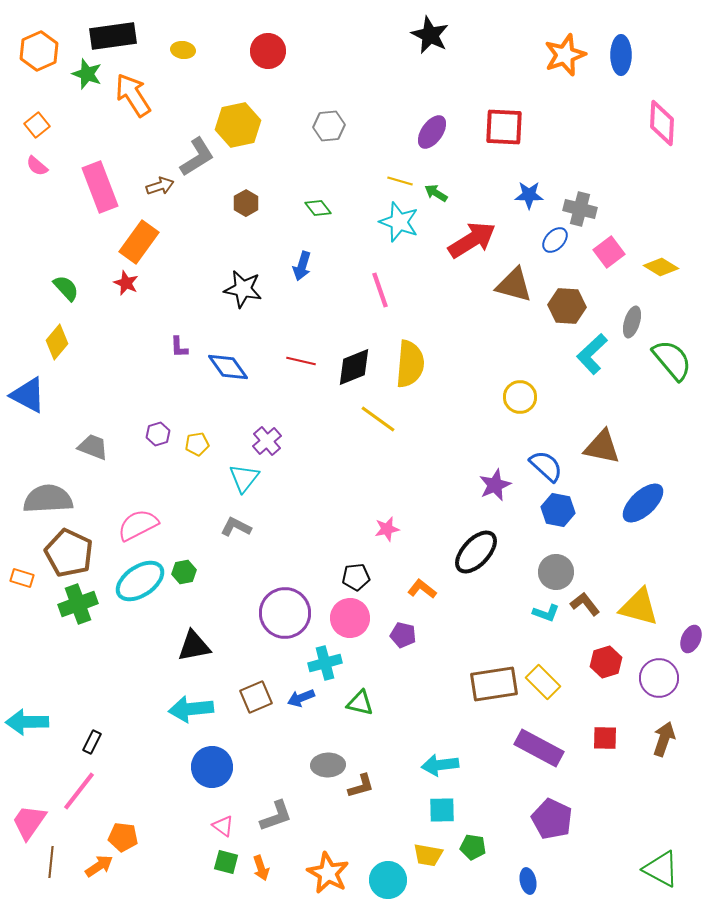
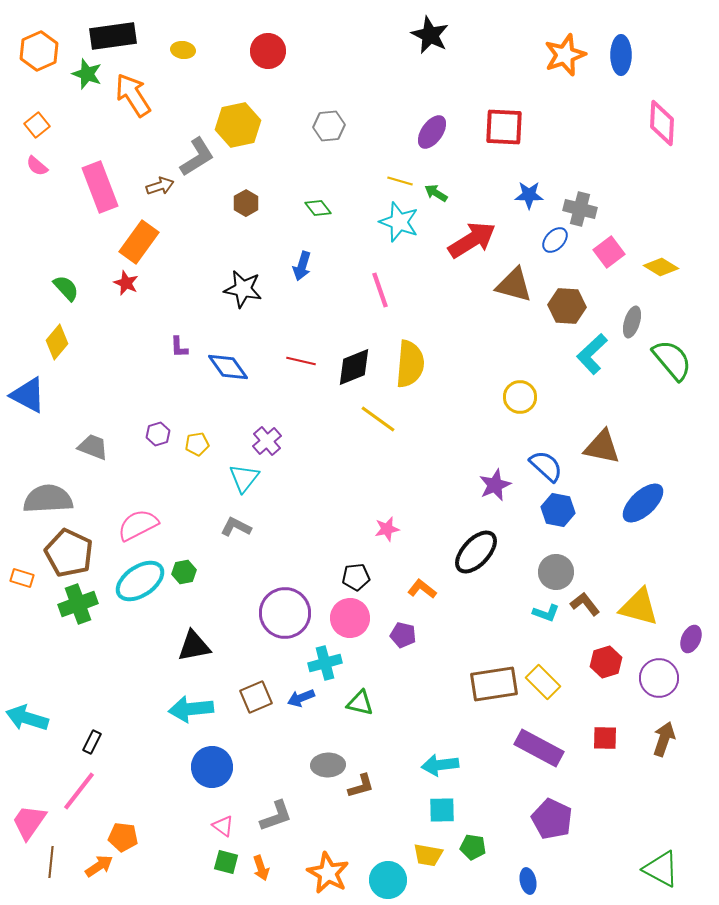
cyan arrow at (27, 722): moved 4 px up; rotated 18 degrees clockwise
